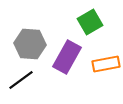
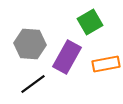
black line: moved 12 px right, 4 px down
